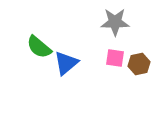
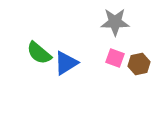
green semicircle: moved 6 px down
pink square: rotated 12 degrees clockwise
blue triangle: rotated 8 degrees clockwise
